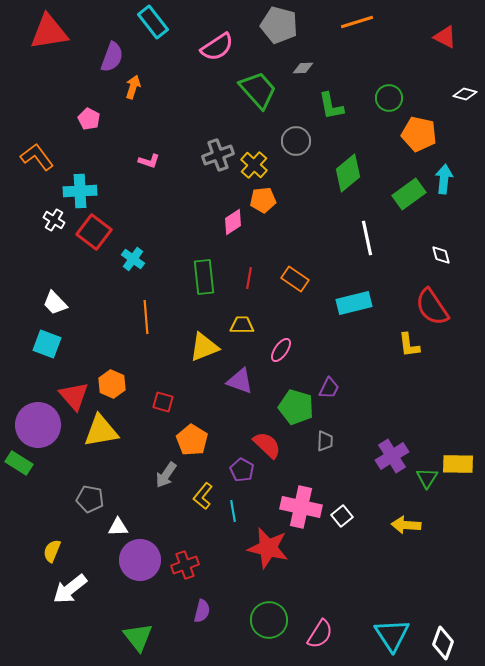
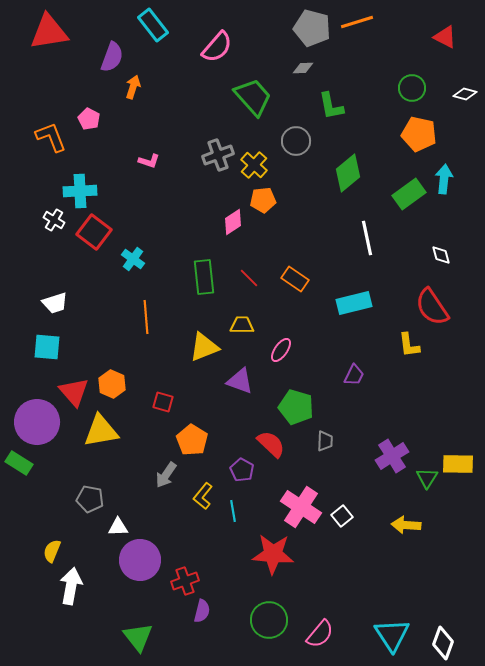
cyan rectangle at (153, 22): moved 3 px down
gray pentagon at (279, 25): moved 33 px right, 3 px down
pink semicircle at (217, 47): rotated 16 degrees counterclockwise
green trapezoid at (258, 90): moved 5 px left, 7 px down
green circle at (389, 98): moved 23 px right, 10 px up
orange L-shape at (37, 157): moved 14 px right, 20 px up; rotated 16 degrees clockwise
red line at (249, 278): rotated 55 degrees counterclockwise
white trapezoid at (55, 303): rotated 64 degrees counterclockwise
cyan square at (47, 344): moved 3 px down; rotated 16 degrees counterclockwise
purple trapezoid at (329, 388): moved 25 px right, 13 px up
red triangle at (74, 396): moved 4 px up
purple circle at (38, 425): moved 1 px left, 3 px up
red semicircle at (267, 445): moved 4 px right, 1 px up
pink cross at (301, 507): rotated 21 degrees clockwise
red star at (268, 548): moved 5 px right, 6 px down; rotated 9 degrees counterclockwise
red cross at (185, 565): moved 16 px down
white arrow at (70, 589): moved 1 px right, 3 px up; rotated 138 degrees clockwise
pink semicircle at (320, 634): rotated 8 degrees clockwise
